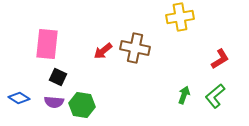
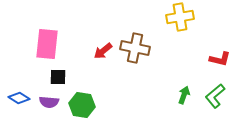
red L-shape: rotated 45 degrees clockwise
black square: rotated 24 degrees counterclockwise
purple semicircle: moved 5 px left
